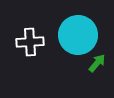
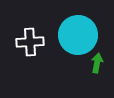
green arrow: rotated 30 degrees counterclockwise
